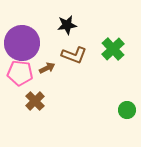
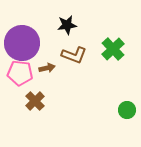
brown arrow: rotated 14 degrees clockwise
